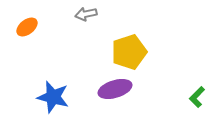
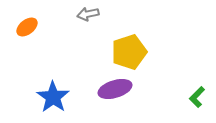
gray arrow: moved 2 px right
blue star: rotated 20 degrees clockwise
